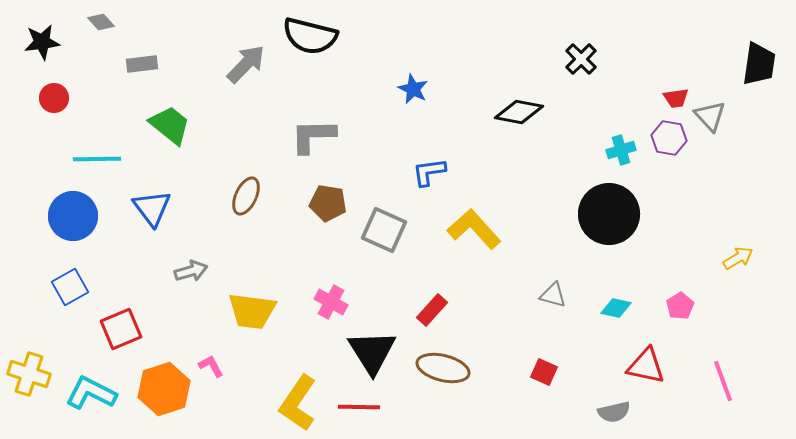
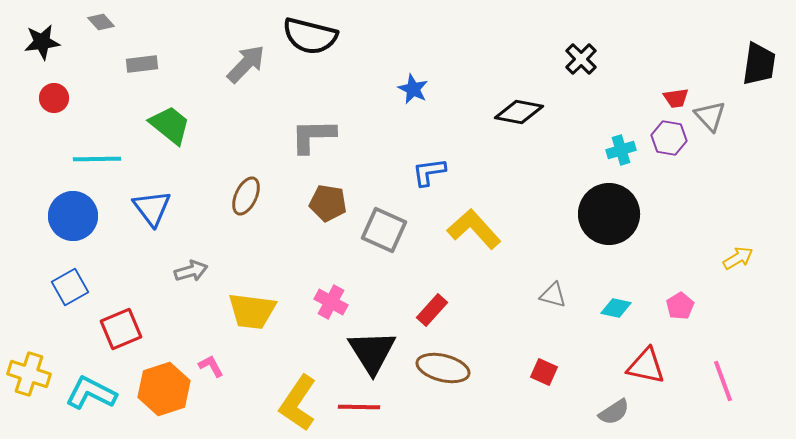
gray semicircle at (614, 412): rotated 20 degrees counterclockwise
